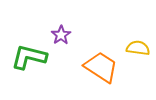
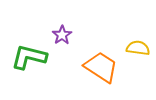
purple star: moved 1 px right
